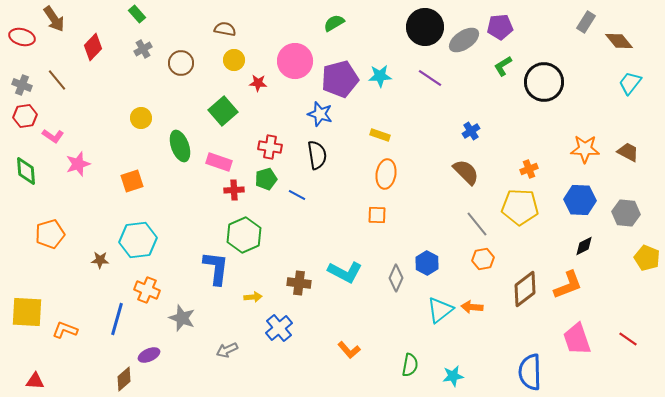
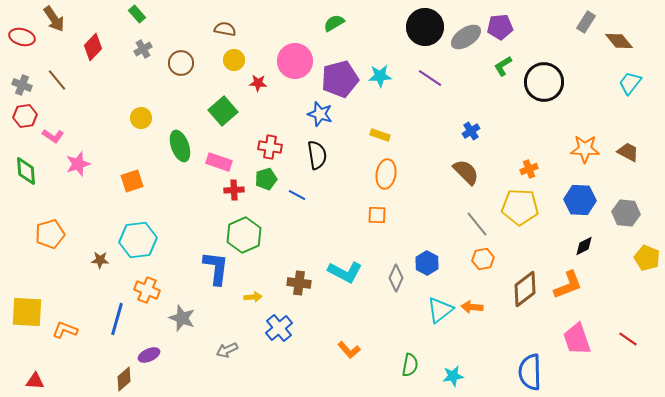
gray ellipse at (464, 40): moved 2 px right, 3 px up
